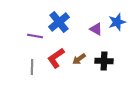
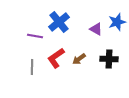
black cross: moved 5 px right, 2 px up
